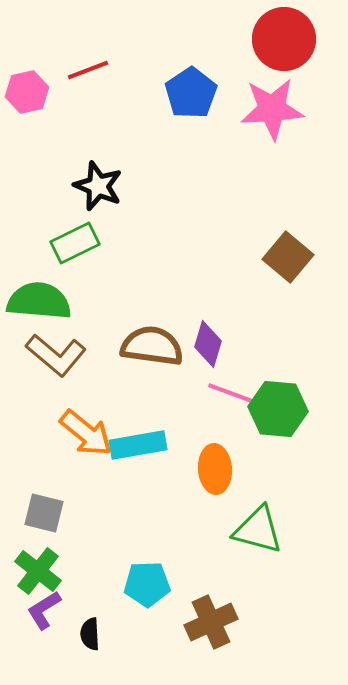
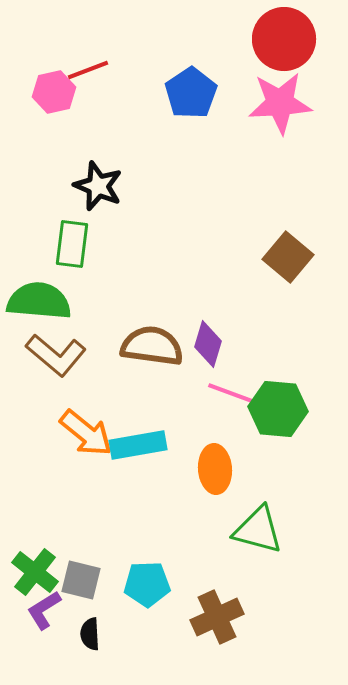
pink hexagon: moved 27 px right
pink star: moved 8 px right, 6 px up
green rectangle: moved 3 px left, 1 px down; rotated 57 degrees counterclockwise
gray square: moved 37 px right, 67 px down
green cross: moved 3 px left, 1 px down
brown cross: moved 6 px right, 5 px up
